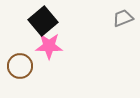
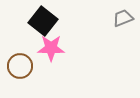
black square: rotated 12 degrees counterclockwise
pink star: moved 2 px right, 2 px down
